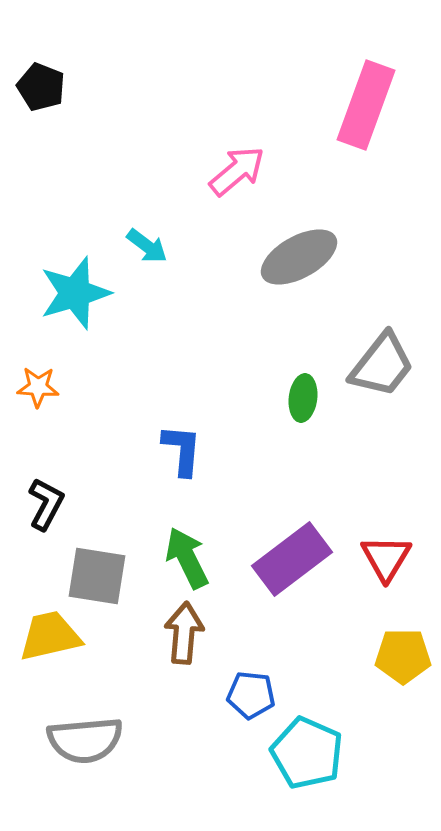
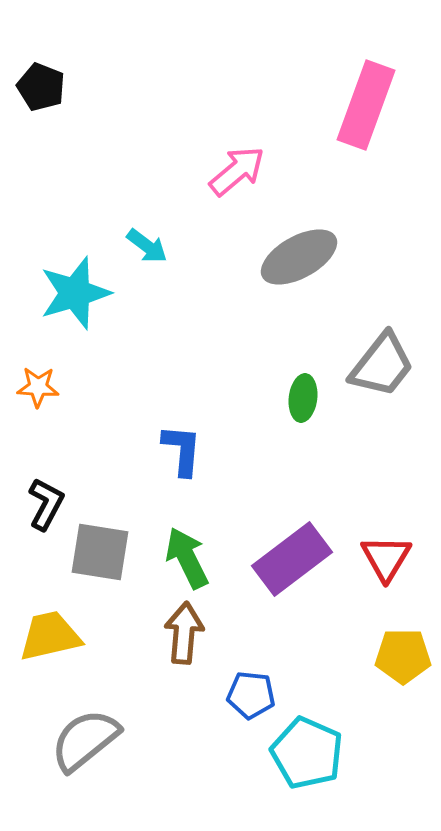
gray square: moved 3 px right, 24 px up
gray semicircle: rotated 146 degrees clockwise
